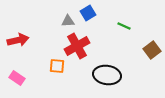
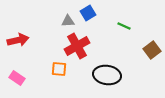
orange square: moved 2 px right, 3 px down
